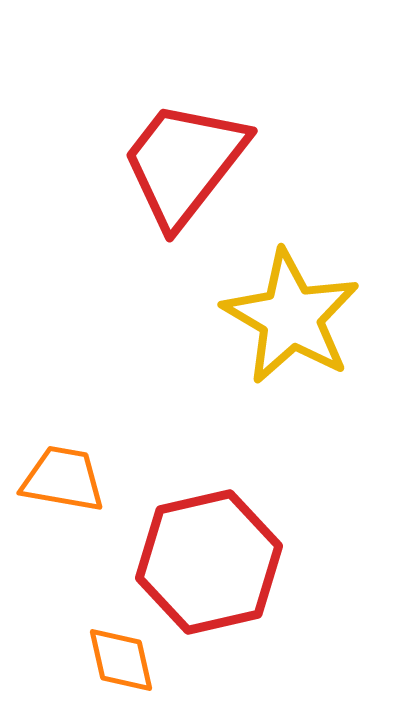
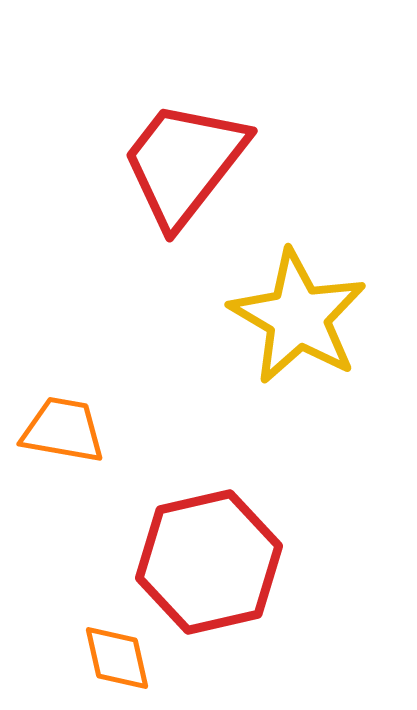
yellow star: moved 7 px right
orange trapezoid: moved 49 px up
orange diamond: moved 4 px left, 2 px up
